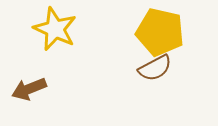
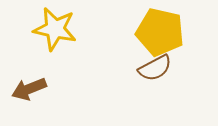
yellow star: rotated 12 degrees counterclockwise
